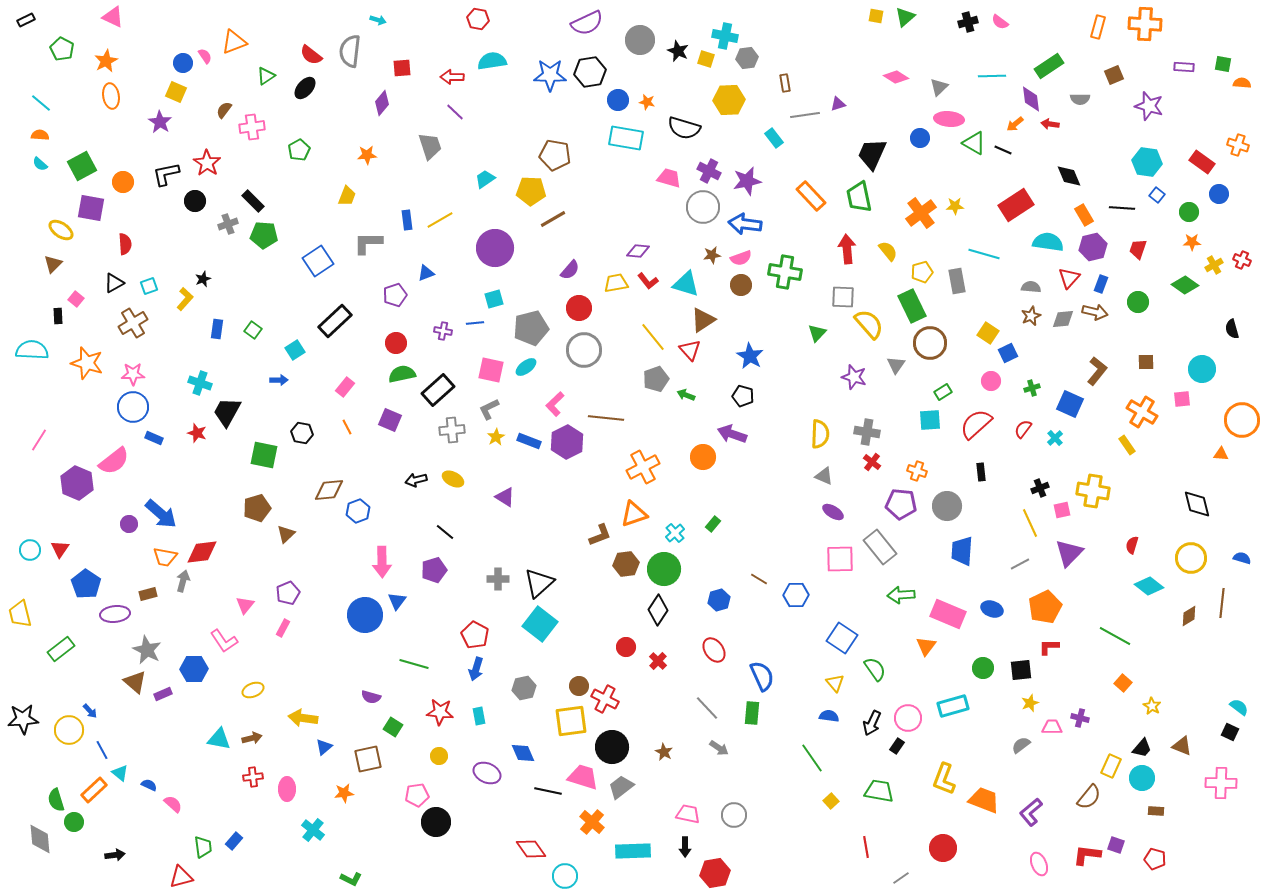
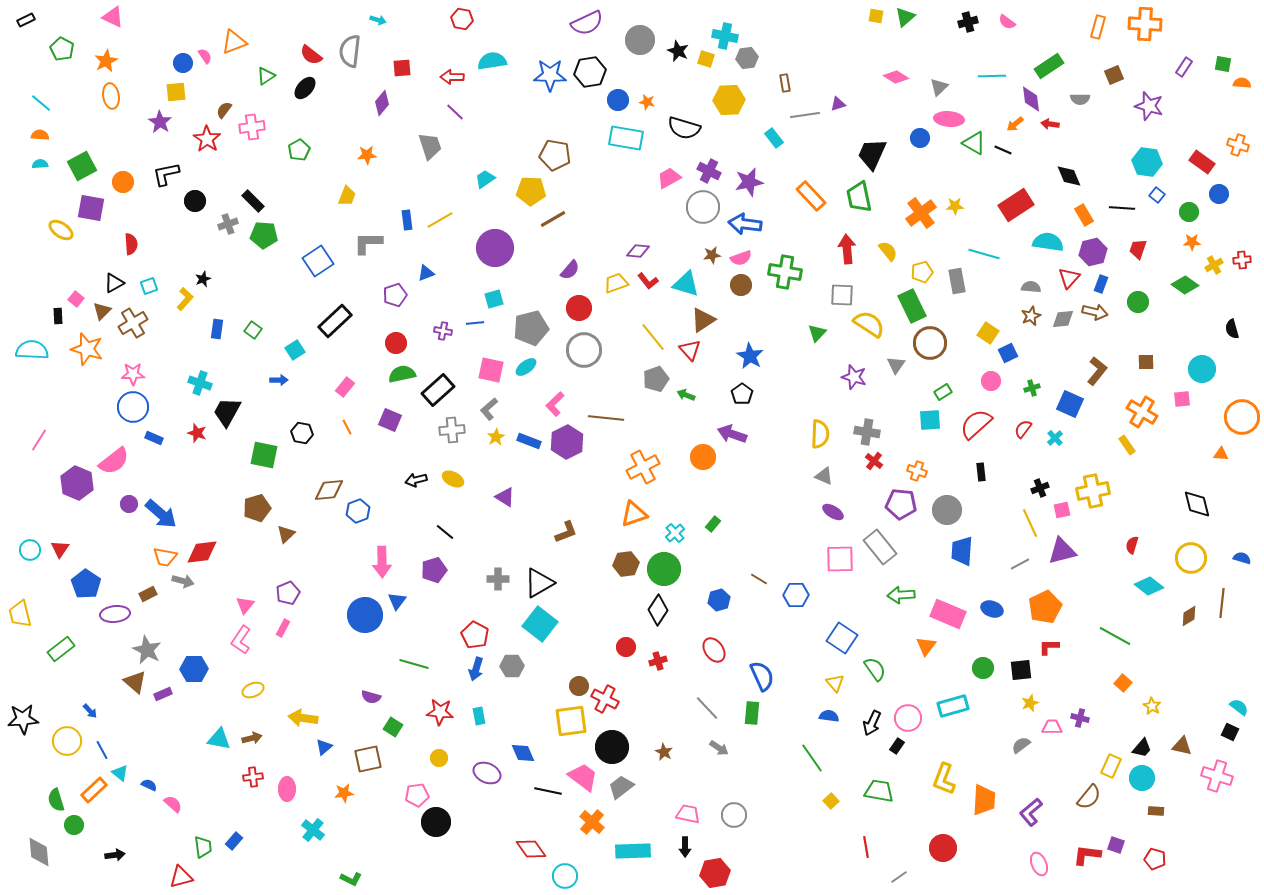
red hexagon at (478, 19): moved 16 px left
pink semicircle at (1000, 22): moved 7 px right
purple rectangle at (1184, 67): rotated 60 degrees counterclockwise
yellow square at (176, 92): rotated 30 degrees counterclockwise
red star at (207, 163): moved 24 px up
cyan semicircle at (40, 164): rotated 133 degrees clockwise
pink trapezoid at (669, 178): rotated 45 degrees counterclockwise
purple star at (747, 181): moved 2 px right, 1 px down
red semicircle at (125, 244): moved 6 px right
purple hexagon at (1093, 247): moved 5 px down
red cross at (1242, 260): rotated 30 degrees counterclockwise
brown triangle at (53, 264): moved 49 px right, 47 px down
yellow trapezoid at (616, 283): rotated 10 degrees counterclockwise
gray square at (843, 297): moved 1 px left, 2 px up
yellow semicircle at (869, 324): rotated 16 degrees counterclockwise
orange star at (87, 363): moved 14 px up
black pentagon at (743, 396): moved 1 px left, 2 px up; rotated 20 degrees clockwise
gray L-shape at (489, 409): rotated 15 degrees counterclockwise
orange circle at (1242, 420): moved 3 px up
red cross at (872, 462): moved 2 px right, 1 px up
yellow cross at (1093, 491): rotated 20 degrees counterclockwise
gray circle at (947, 506): moved 4 px down
purple circle at (129, 524): moved 20 px up
brown L-shape at (600, 535): moved 34 px left, 3 px up
purple triangle at (1069, 553): moved 7 px left, 2 px up; rotated 32 degrees clockwise
gray arrow at (183, 581): rotated 90 degrees clockwise
black triangle at (539, 583): rotated 12 degrees clockwise
brown rectangle at (148, 594): rotated 12 degrees counterclockwise
pink L-shape at (224, 641): moved 17 px right, 1 px up; rotated 68 degrees clockwise
red cross at (658, 661): rotated 30 degrees clockwise
gray hexagon at (524, 688): moved 12 px left, 22 px up; rotated 10 degrees clockwise
yellow circle at (69, 730): moved 2 px left, 11 px down
brown triangle at (1182, 746): rotated 10 degrees counterclockwise
yellow circle at (439, 756): moved 2 px down
pink trapezoid at (583, 777): rotated 20 degrees clockwise
pink cross at (1221, 783): moved 4 px left, 7 px up; rotated 16 degrees clockwise
orange trapezoid at (984, 800): rotated 72 degrees clockwise
green circle at (74, 822): moved 3 px down
gray diamond at (40, 839): moved 1 px left, 13 px down
gray line at (901, 878): moved 2 px left, 1 px up
